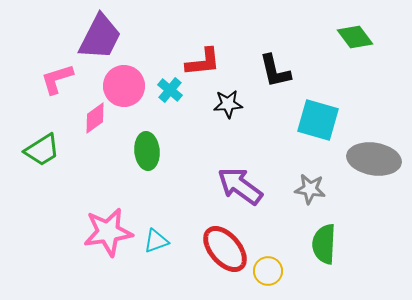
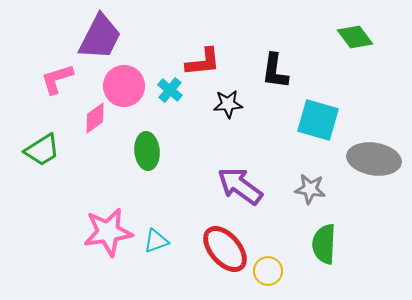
black L-shape: rotated 21 degrees clockwise
